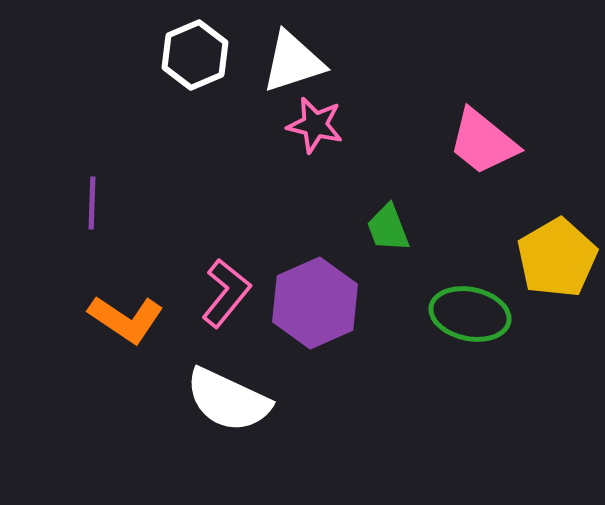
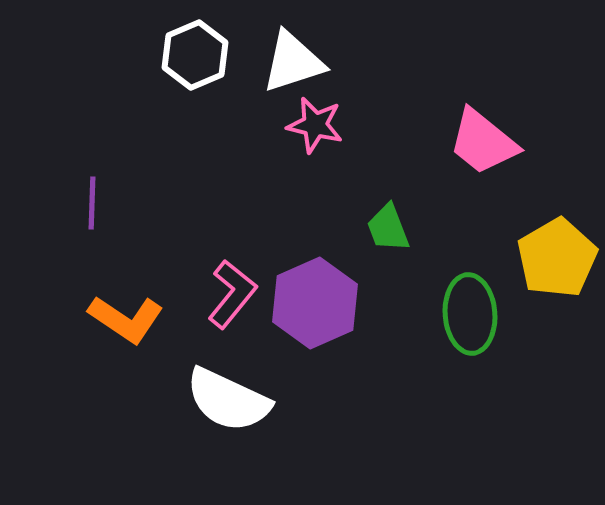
pink L-shape: moved 6 px right, 1 px down
green ellipse: rotated 74 degrees clockwise
